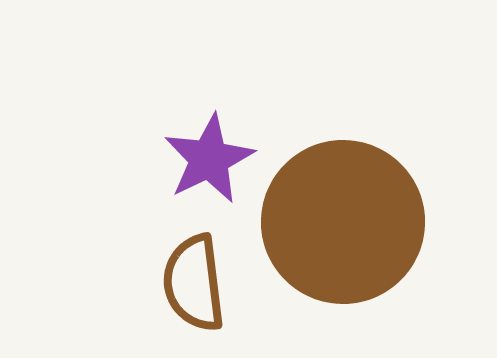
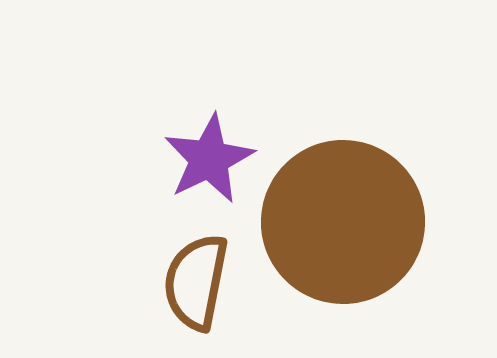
brown semicircle: moved 2 px right, 1 px up; rotated 18 degrees clockwise
